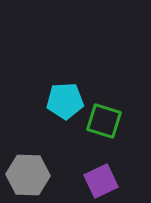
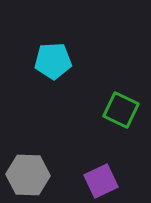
cyan pentagon: moved 12 px left, 40 px up
green square: moved 17 px right, 11 px up; rotated 9 degrees clockwise
